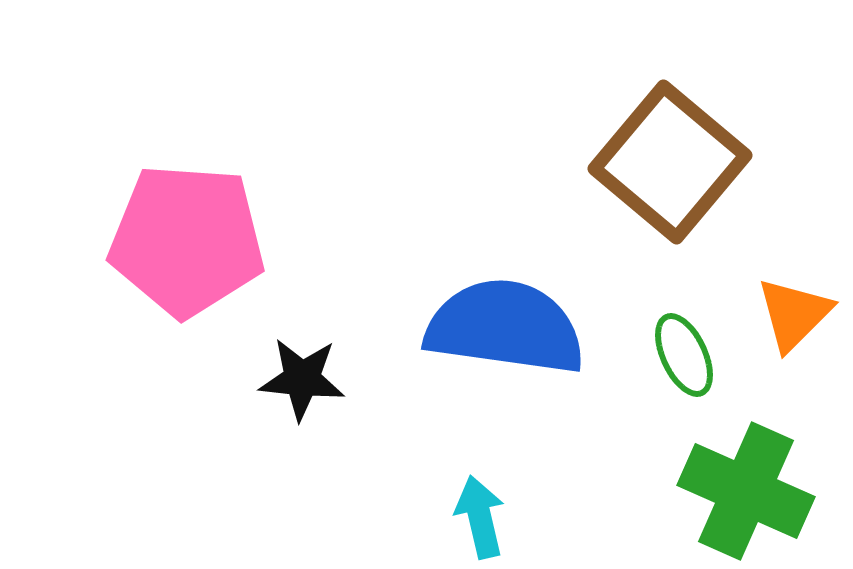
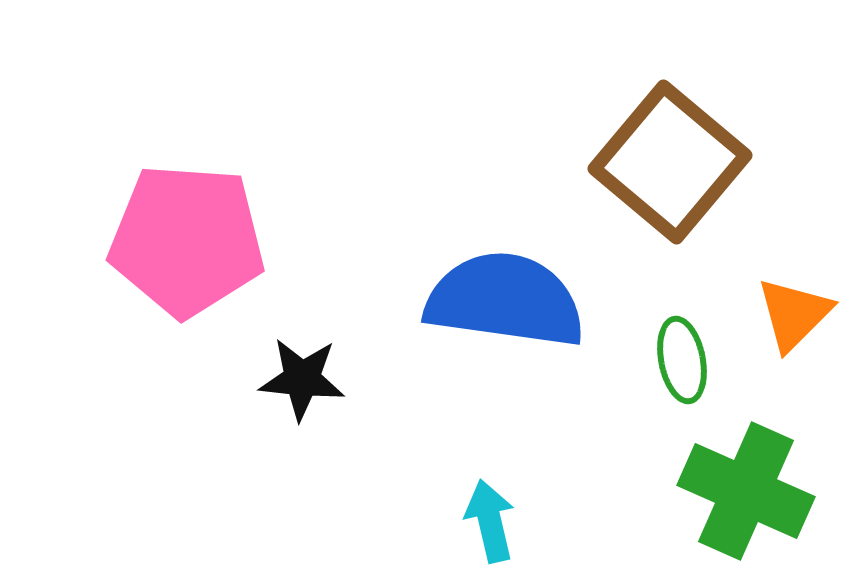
blue semicircle: moved 27 px up
green ellipse: moved 2 px left, 5 px down; rotated 14 degrees clockwise
cyan arrow: moved 10 px right, 4 px down
